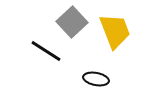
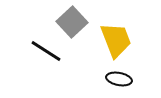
yellow trapezoid: moved 1 px right, 9 px down
black ellipse: moved 23 px right
